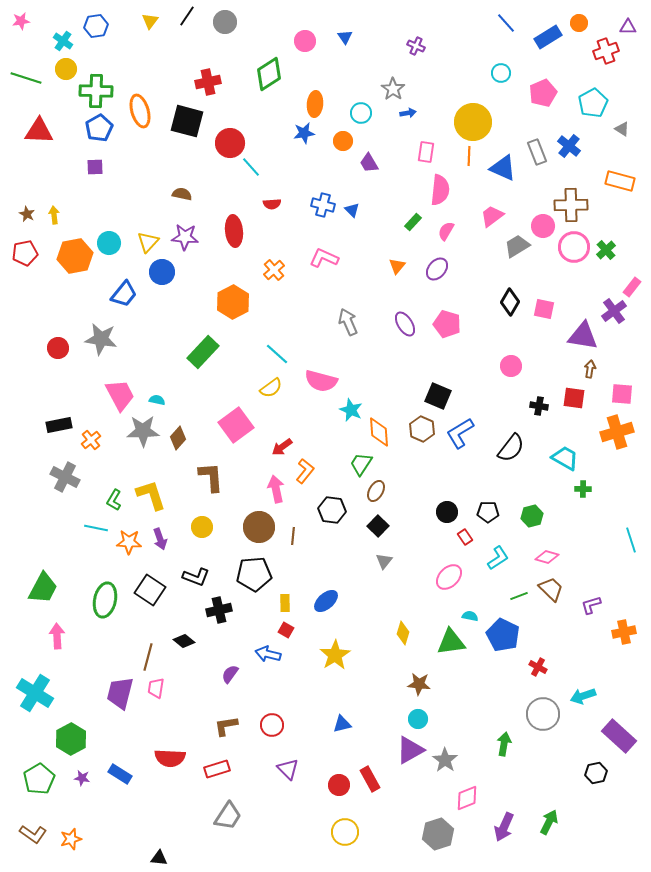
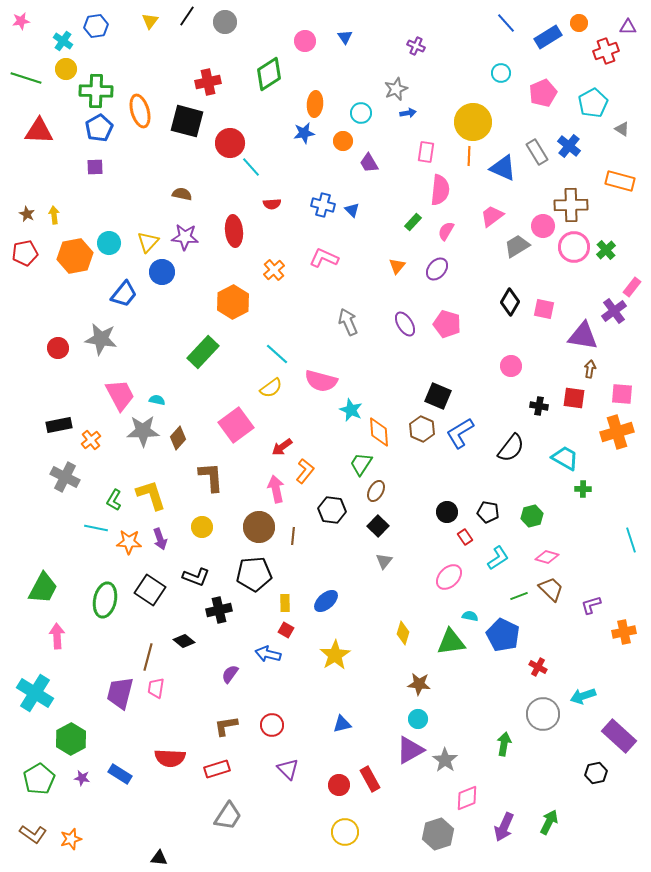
gray star at (393, 89): moved 3 px right; rotated 15 degrees clockwise
gray rectangle at (537, 152): rotated 10 degrees counterclockwise
black pentagon at (488, 512): rotated 10 degrees clockwise
